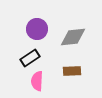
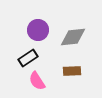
purple circle: moved 1 px right, 1 px down
black rectangle: moved 2 px left
pink semicircle: rotated 36 degrees counterclockwise
